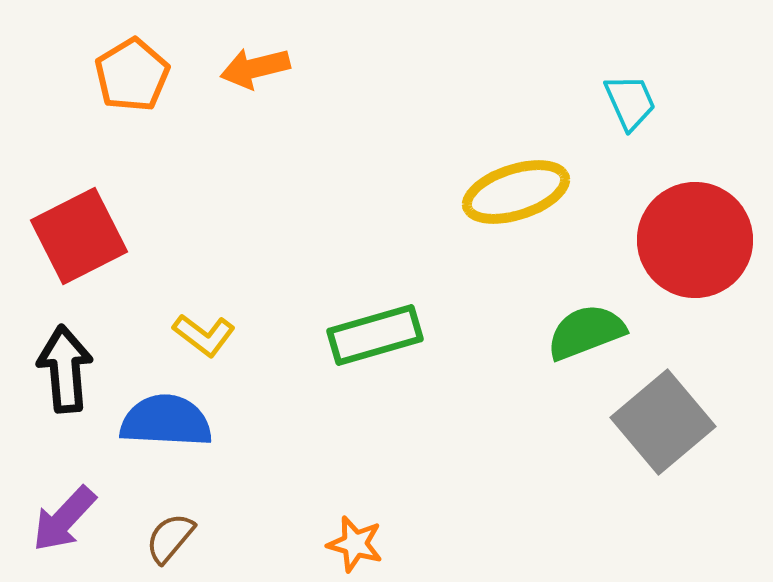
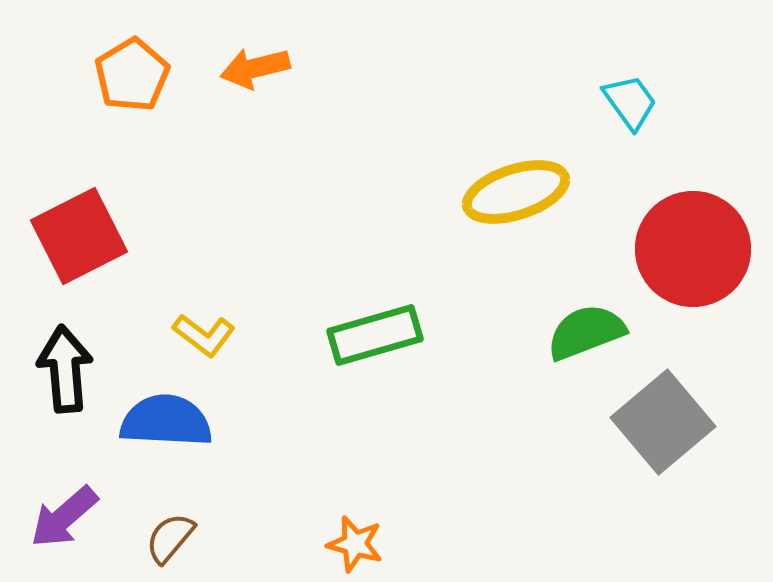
cyan trapezoid: rotated 12 degrees counterclockwise
red circle: moved 2 px left, 9 px down
purple arrow: moved 2 px up; rotated 6 degrees clockwise
